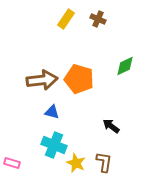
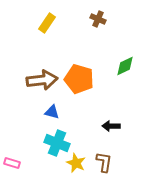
yellow rectangle: moved 19 px left, 4 px down
black arrow: rotated 36 degrees counterclockwise
cyan cross: moved 3 px right, 2 px up
